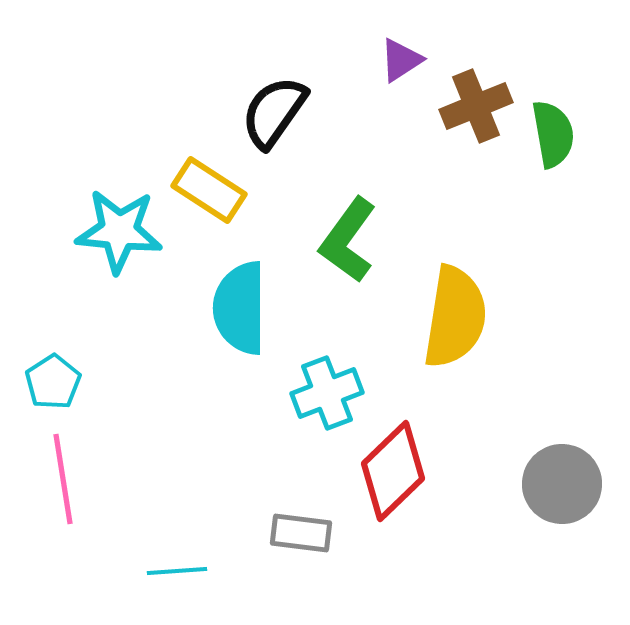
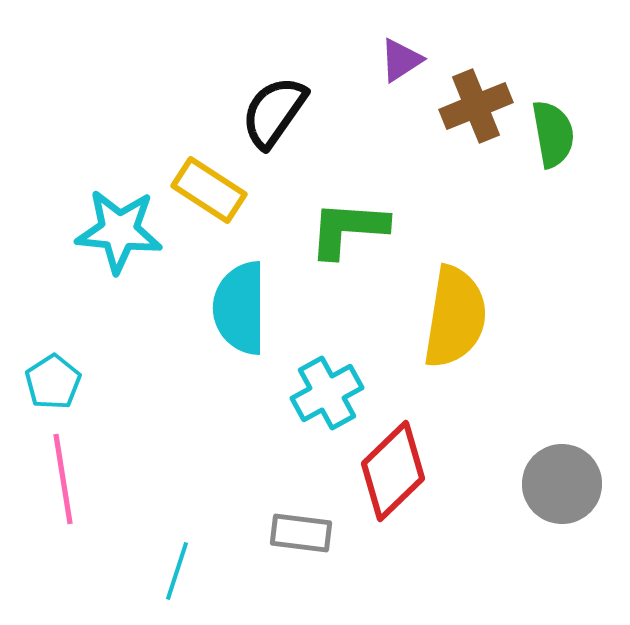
green L-shape: moved 11 px up; rotated 58 degrees clockwise
cyan cross: rotated 8 degrees counterclockwise
cyan line: rotated 68 degrees counterclockwise
